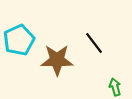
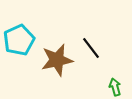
black line: moved 3 px left, 5 px down
brown star: rotated 12 degrees counterclockwise
